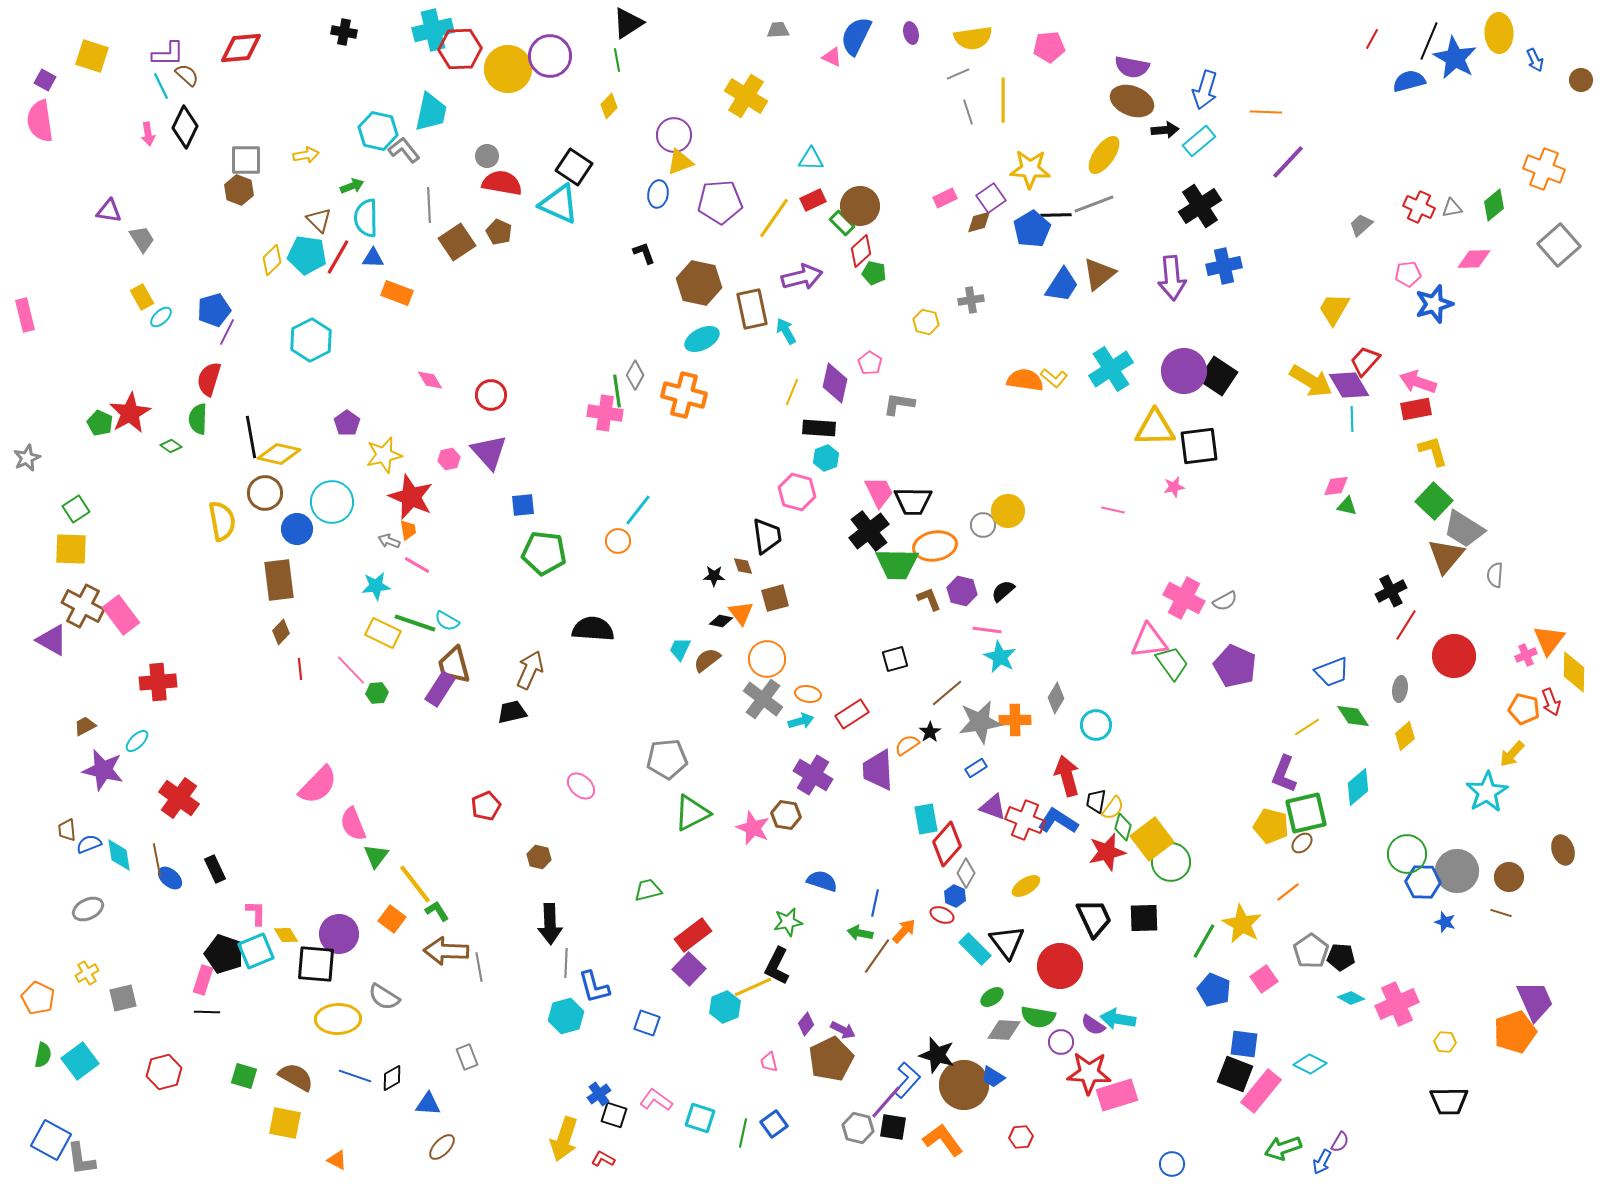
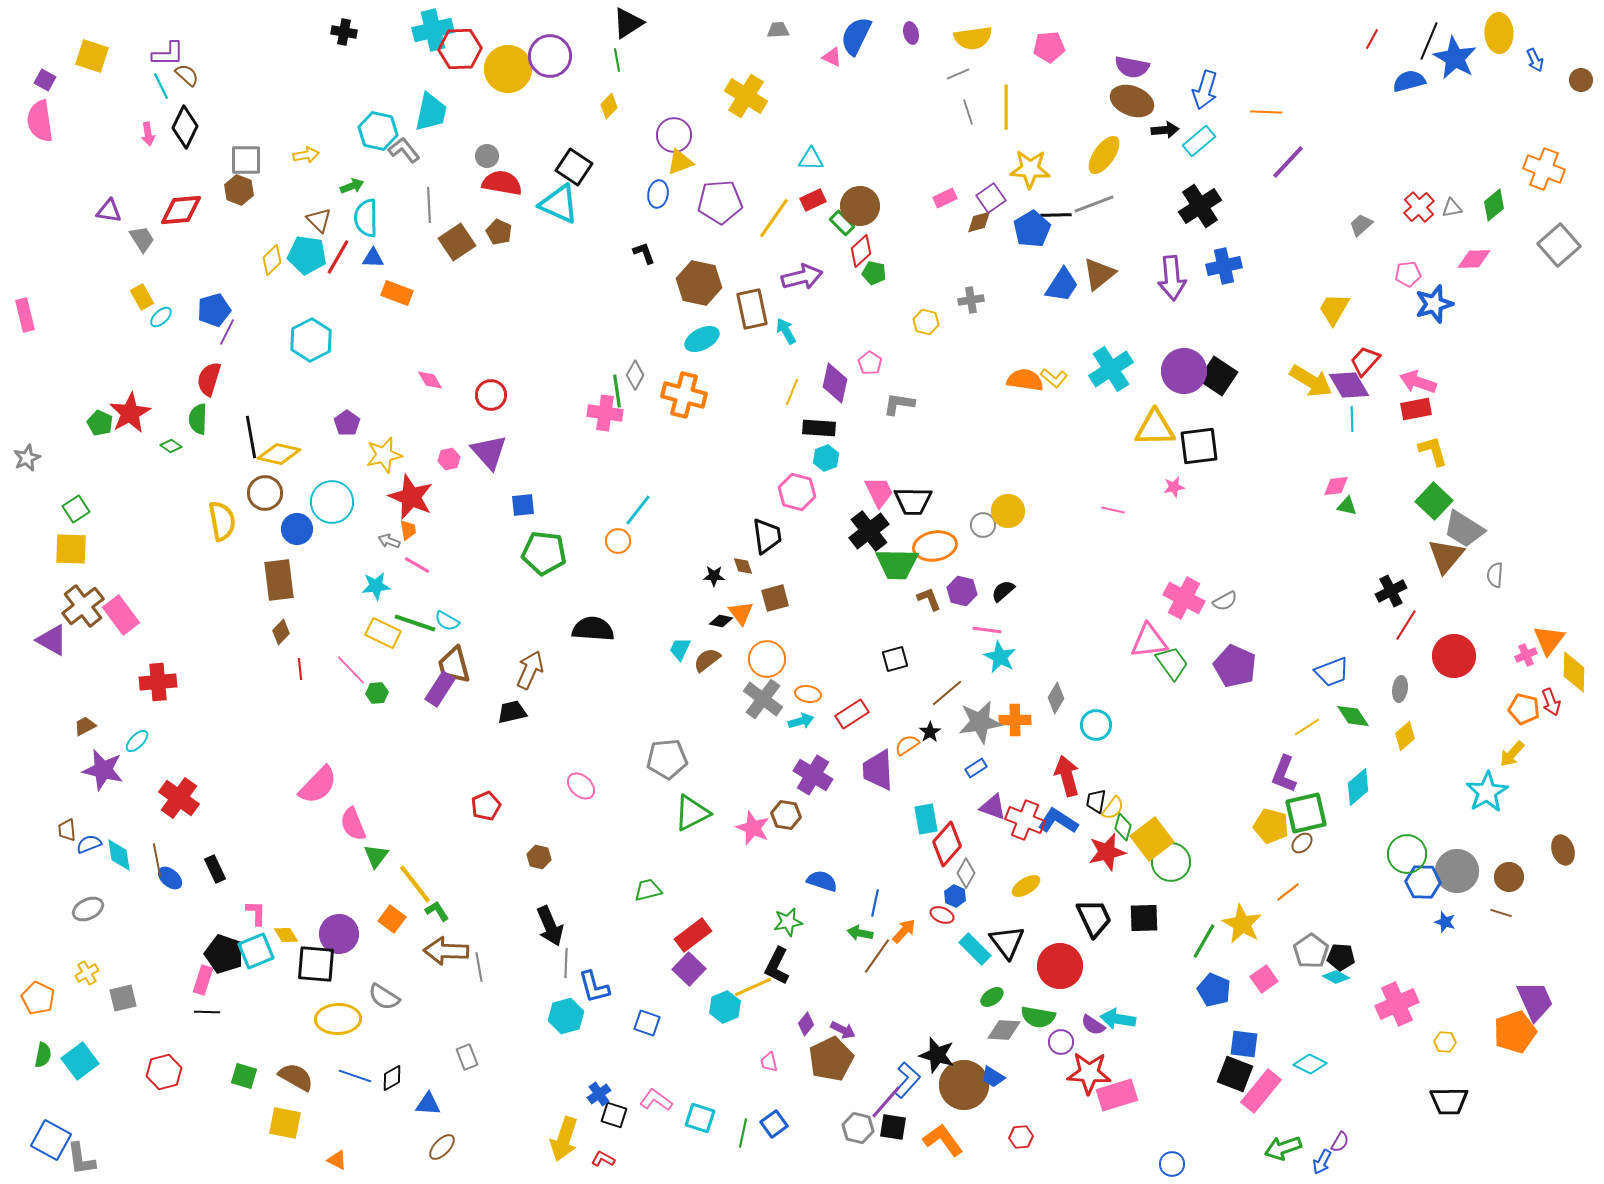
red diamond at (241, 48): moved 60 px left, 162 px down
yellow line at (1003, 100): moved 3 px right, 7 px down
red cross at (1419, 207): rotated 24 degrees clockwise
brown cross at (83, 606): rotated 24 degrees clockwise
black arrow at (550, 924): moved 2 px down; rotated 21 degrees counterclockwise
cyan diamond at (1351, 998): moved 15 px left, 21 px up
